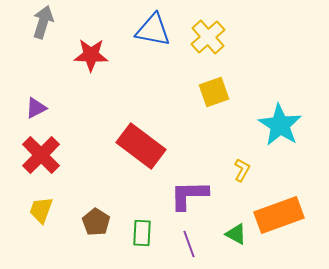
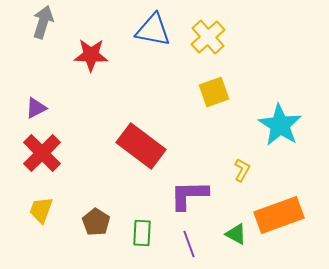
red cross: moved 1 px right, 2 px up
